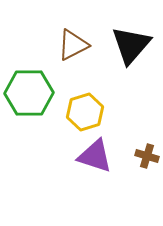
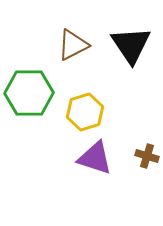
black triangle: rotated 15 degrees counterclockwise
purple triangle: moved 2 px down
